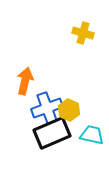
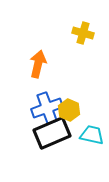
orange arrow: moved 13 px right, 17 px up
